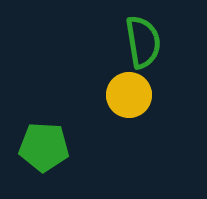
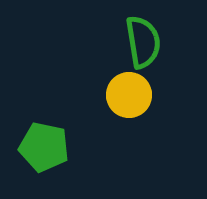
green pentagon: rotated 9 degrees clockwise
